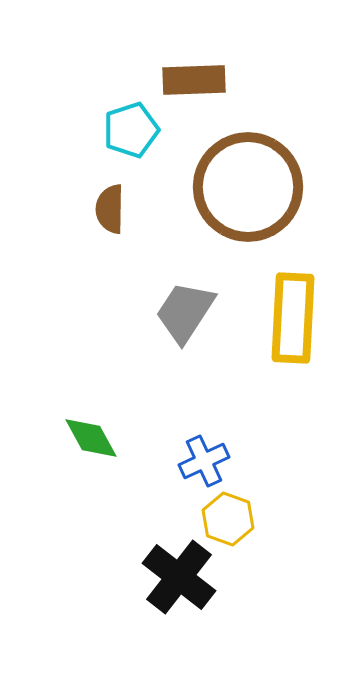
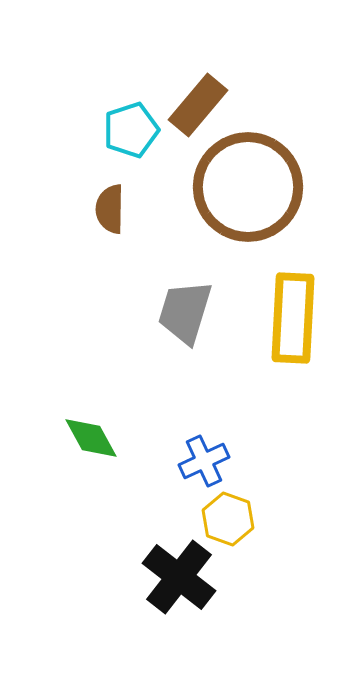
brown rectangle: moved 4 px right, 25 px down; rotated 48 degrees counterclockwise
gray trapezoid: rotated 16 degrees counterclockwise
